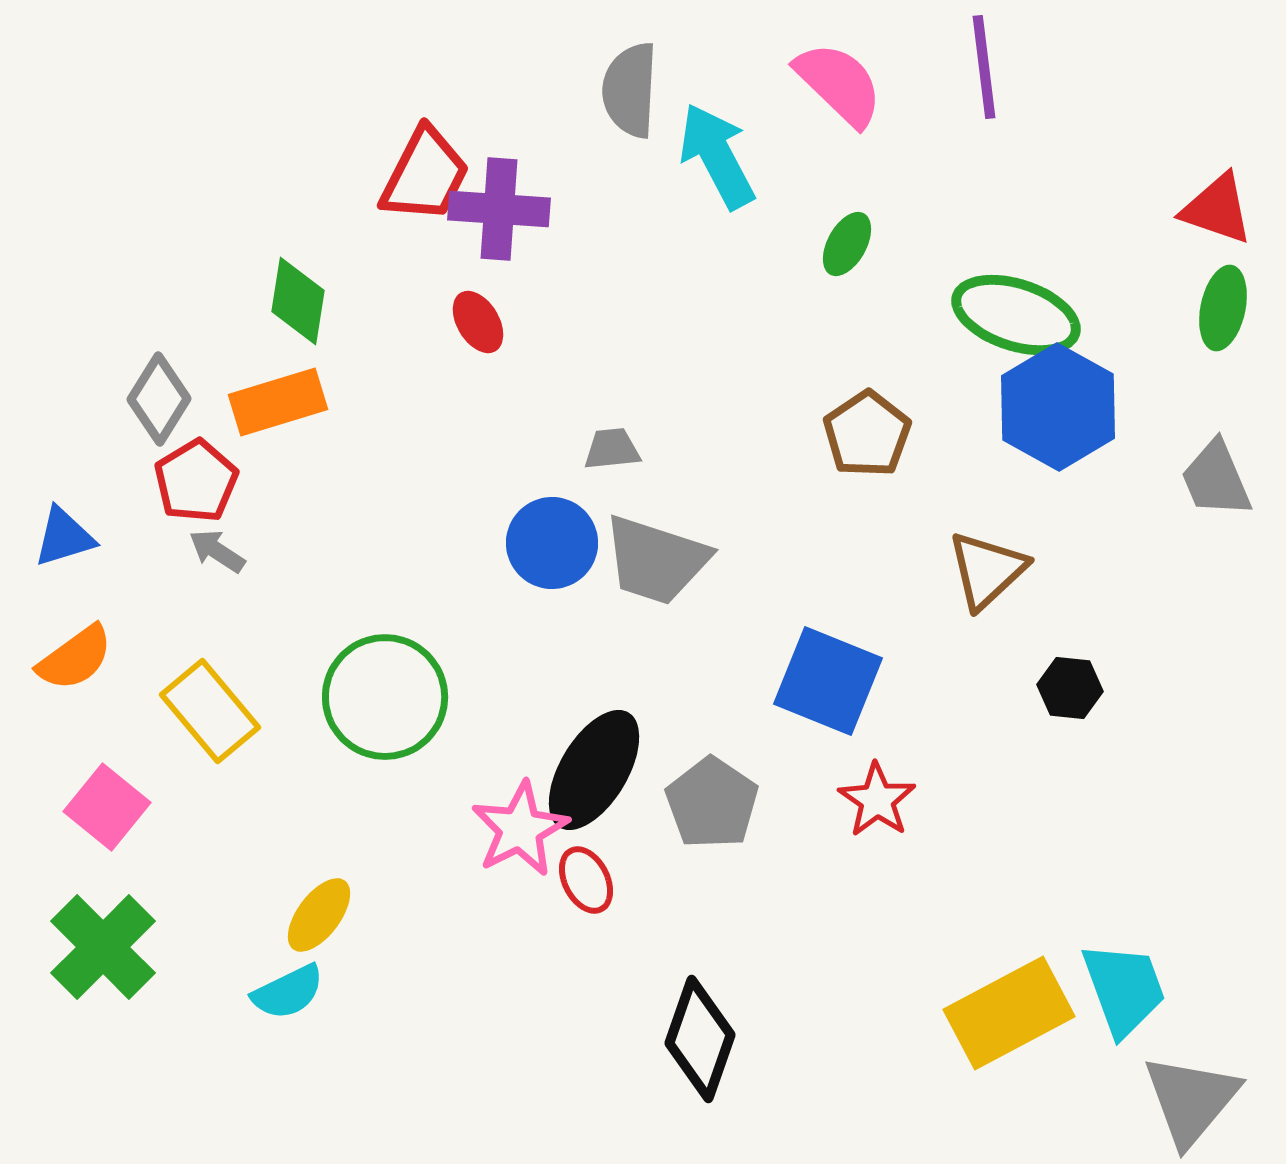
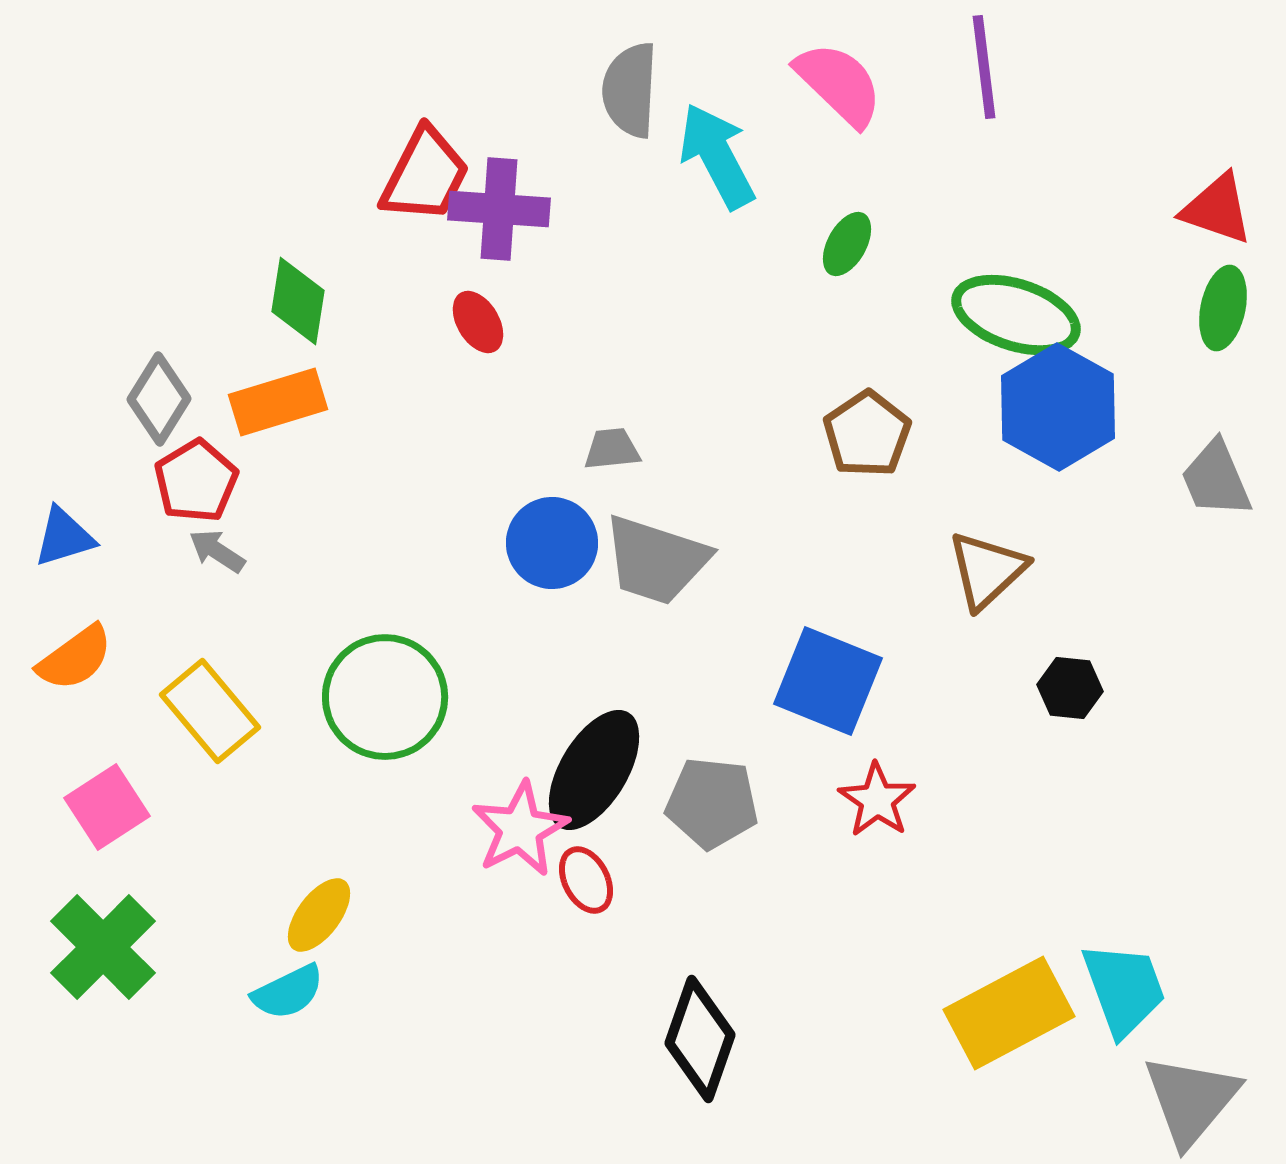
gray pentagon at (712, 803): rotated 28 degrees counterclockwise
pink square at (107, 807): rotated 18 degrees clockwise
